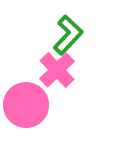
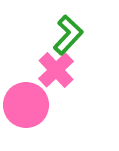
pink cross: moved 1 px left
